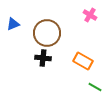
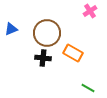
pink cross: moved 4 px up; rotated 24 degrees clockwise
blue triangle: moved 2 px left, 5 px down
orange rectangle: moved 10 px left, 8 px up
green line: moved 7 px left, 1 px down
